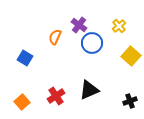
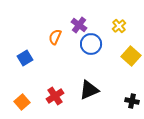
blue circle: moved 1 px left, 1 px down
blue square: rotated 28 degrees clockwise
red cross: moved 1 px left
black cross: moved 2 px right; rotated 32 degrees clockwise
